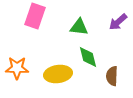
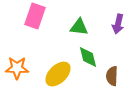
purple arrow: moved 2 px down; rotated 36 degrees counterclockwise
yellow ellipse: rotated 36 degrees counterclockwise
